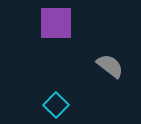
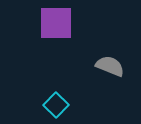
gray semicircle: rotated 16 degrees counterclockwise
